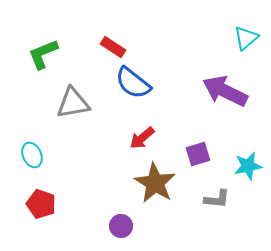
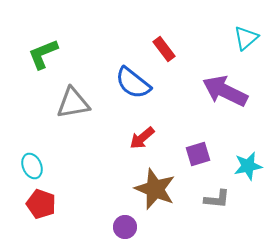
red rectangle: moved 51 px right, 2 px down; rotated 20 degrees clockwise
cyan ellipse: moved 11 px down
brown star: moved 6 px down; rotated 9 degrees counterclockwise
purple circle: moved 4 px right, 1 px down
